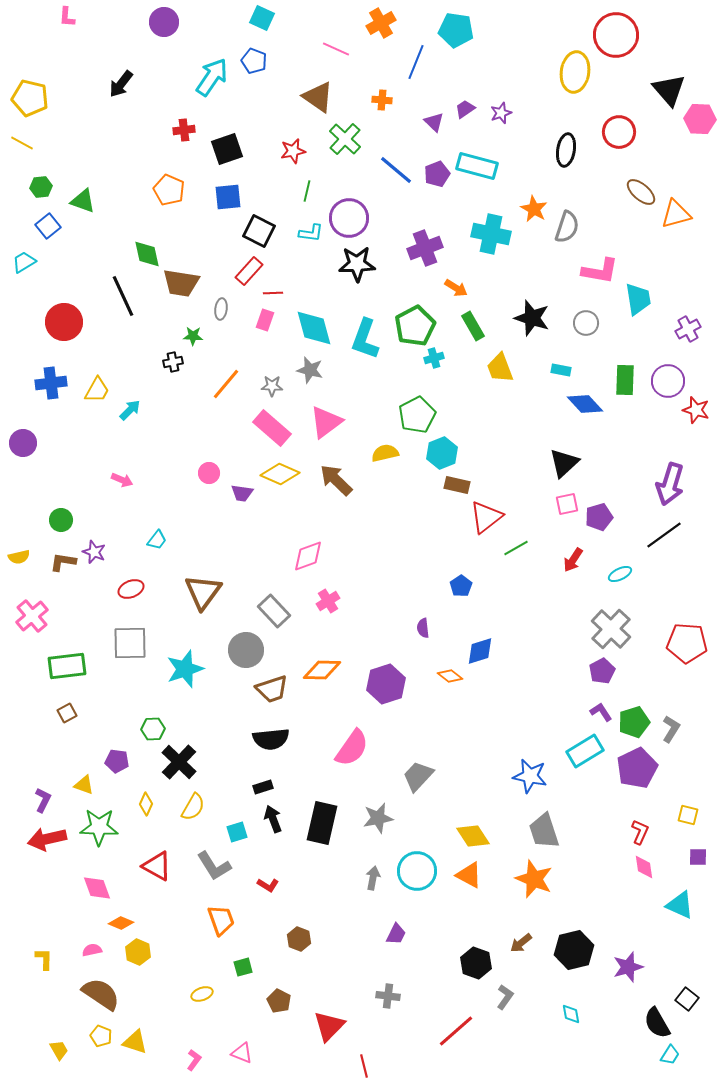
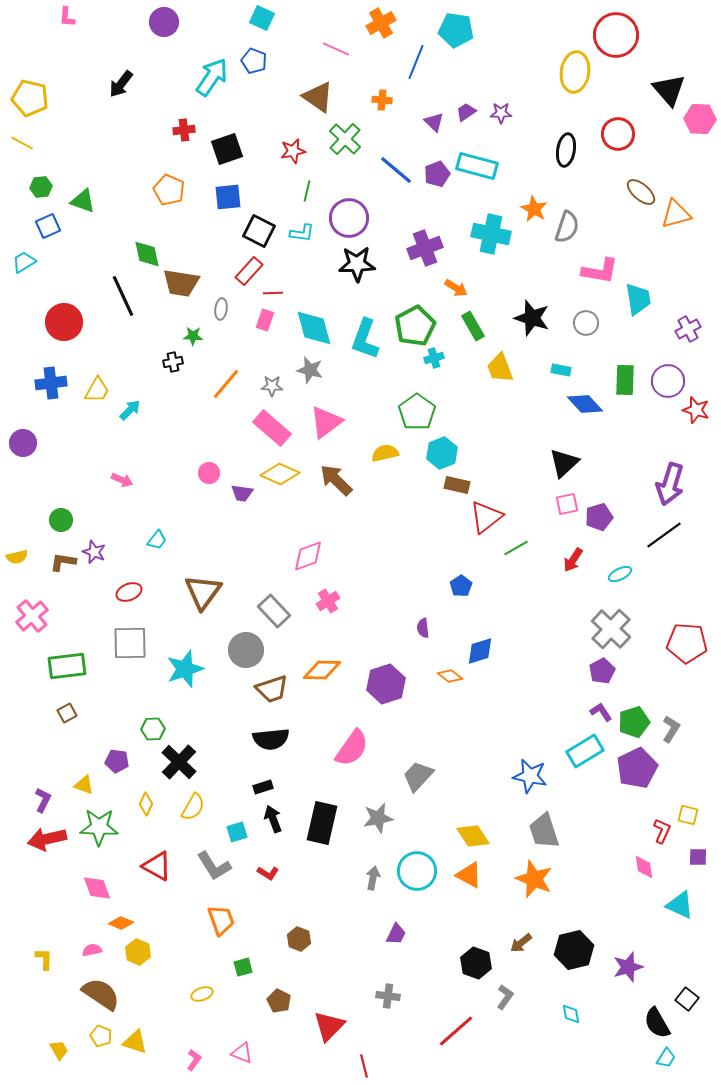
purple trapezoid at (465, 109): moved 1 px right, 3 px down
purple star at (501, 113): rotated 20 degrees clockwise
red circle at (619, 132): moved 1 px left, 2 px down
blue square at (48, 226): rotated 15 degrees clockwise
cyan L-shape at (311, 233): moved 9 px left
green pentagon at (417, 415): moved 3 px up; rotated 9 degrees counterclockwise
yellow semicircle at (19, 557): moved 2 px left
red ellipse at (131, 589): moved 2 px left, 3 px down
red L-shape at (640, 832): moved 22 px right, 1 px up
red L-shape at (268, 885): moved 12 px up
cyan trapezoid at (670, 1055): moved 4 px left, 3 px down
